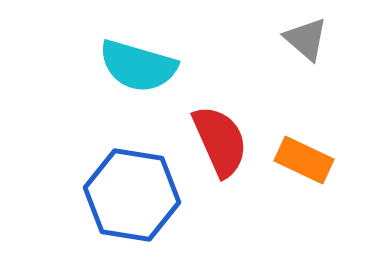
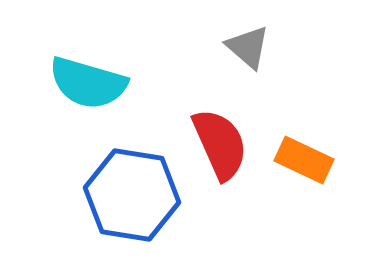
gray triangle: moved 58 px left, 8 px down
cyan semicircle: moved 50 px left, 17 px down
red semicircle: moved 3 px down
